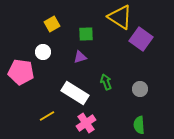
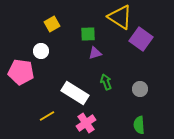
green square: moved 2 px right
white circle: moved 2 px left, 1 px up
purple triangle: moved 15 px right, 4 px up
